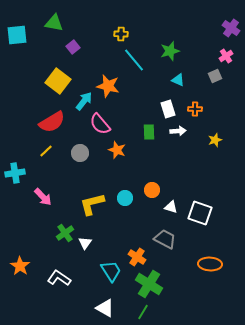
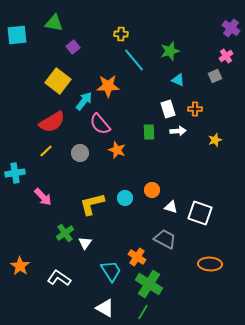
orange star at (108, 86): rotated 15 degrees counterclockwise
